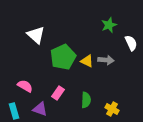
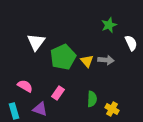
white triangle: moved 7 px down; rotated 24 degrees clockwise
yellow triangle: rotated 24 degrees clockwise
green semicircle: moved 6 px right, 1 px up
